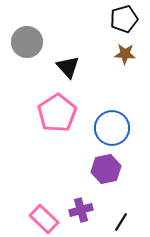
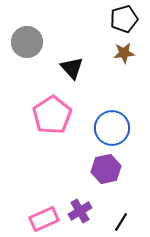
brown star: moved 1 px left, 1 px up; rotated 10 degrees counterclockwise
black triangle: moved 4 px right, 1 px down
pink pentagon: moved 5 px left, 2 px down
purple cross: moved 1 px left, 1 px down; rotated 15 degrees counterclockwise
pink rectangle: rotated 68 degrees counterclockwise
